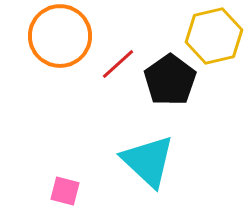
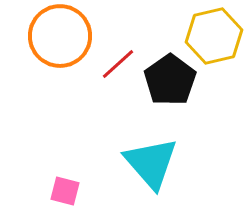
cyan triangle: moved 3 px right, 2 px down; rotated 6 degrees clockwise
